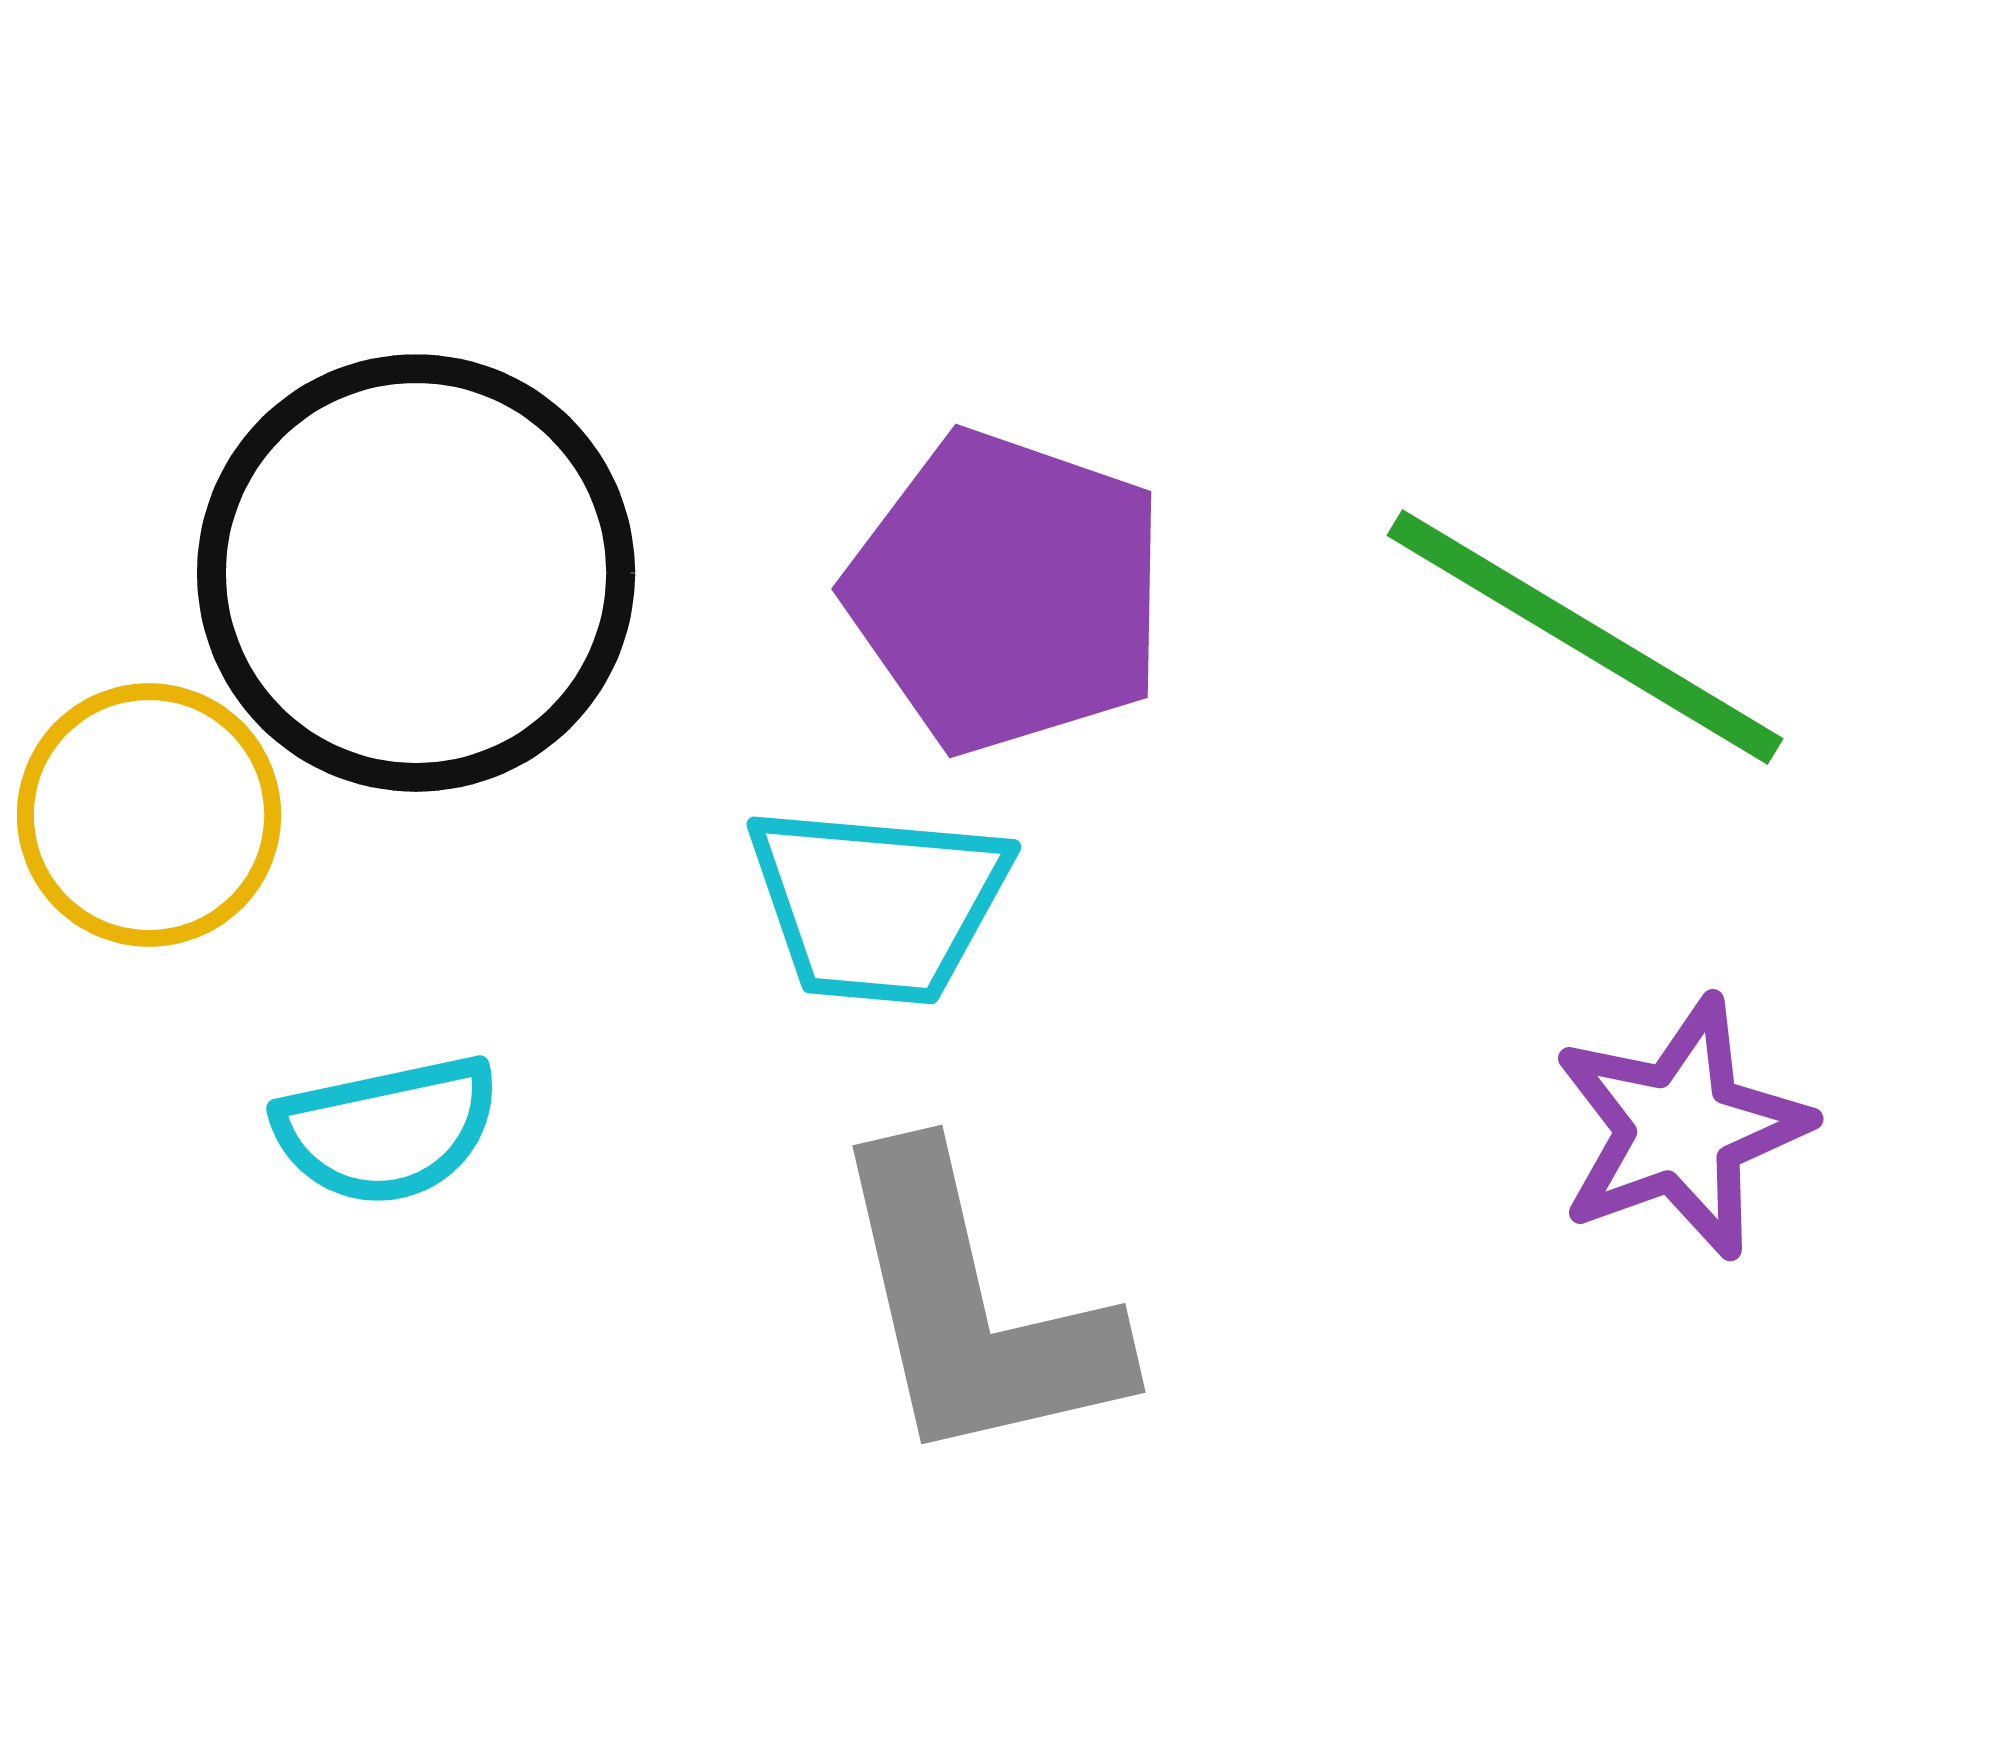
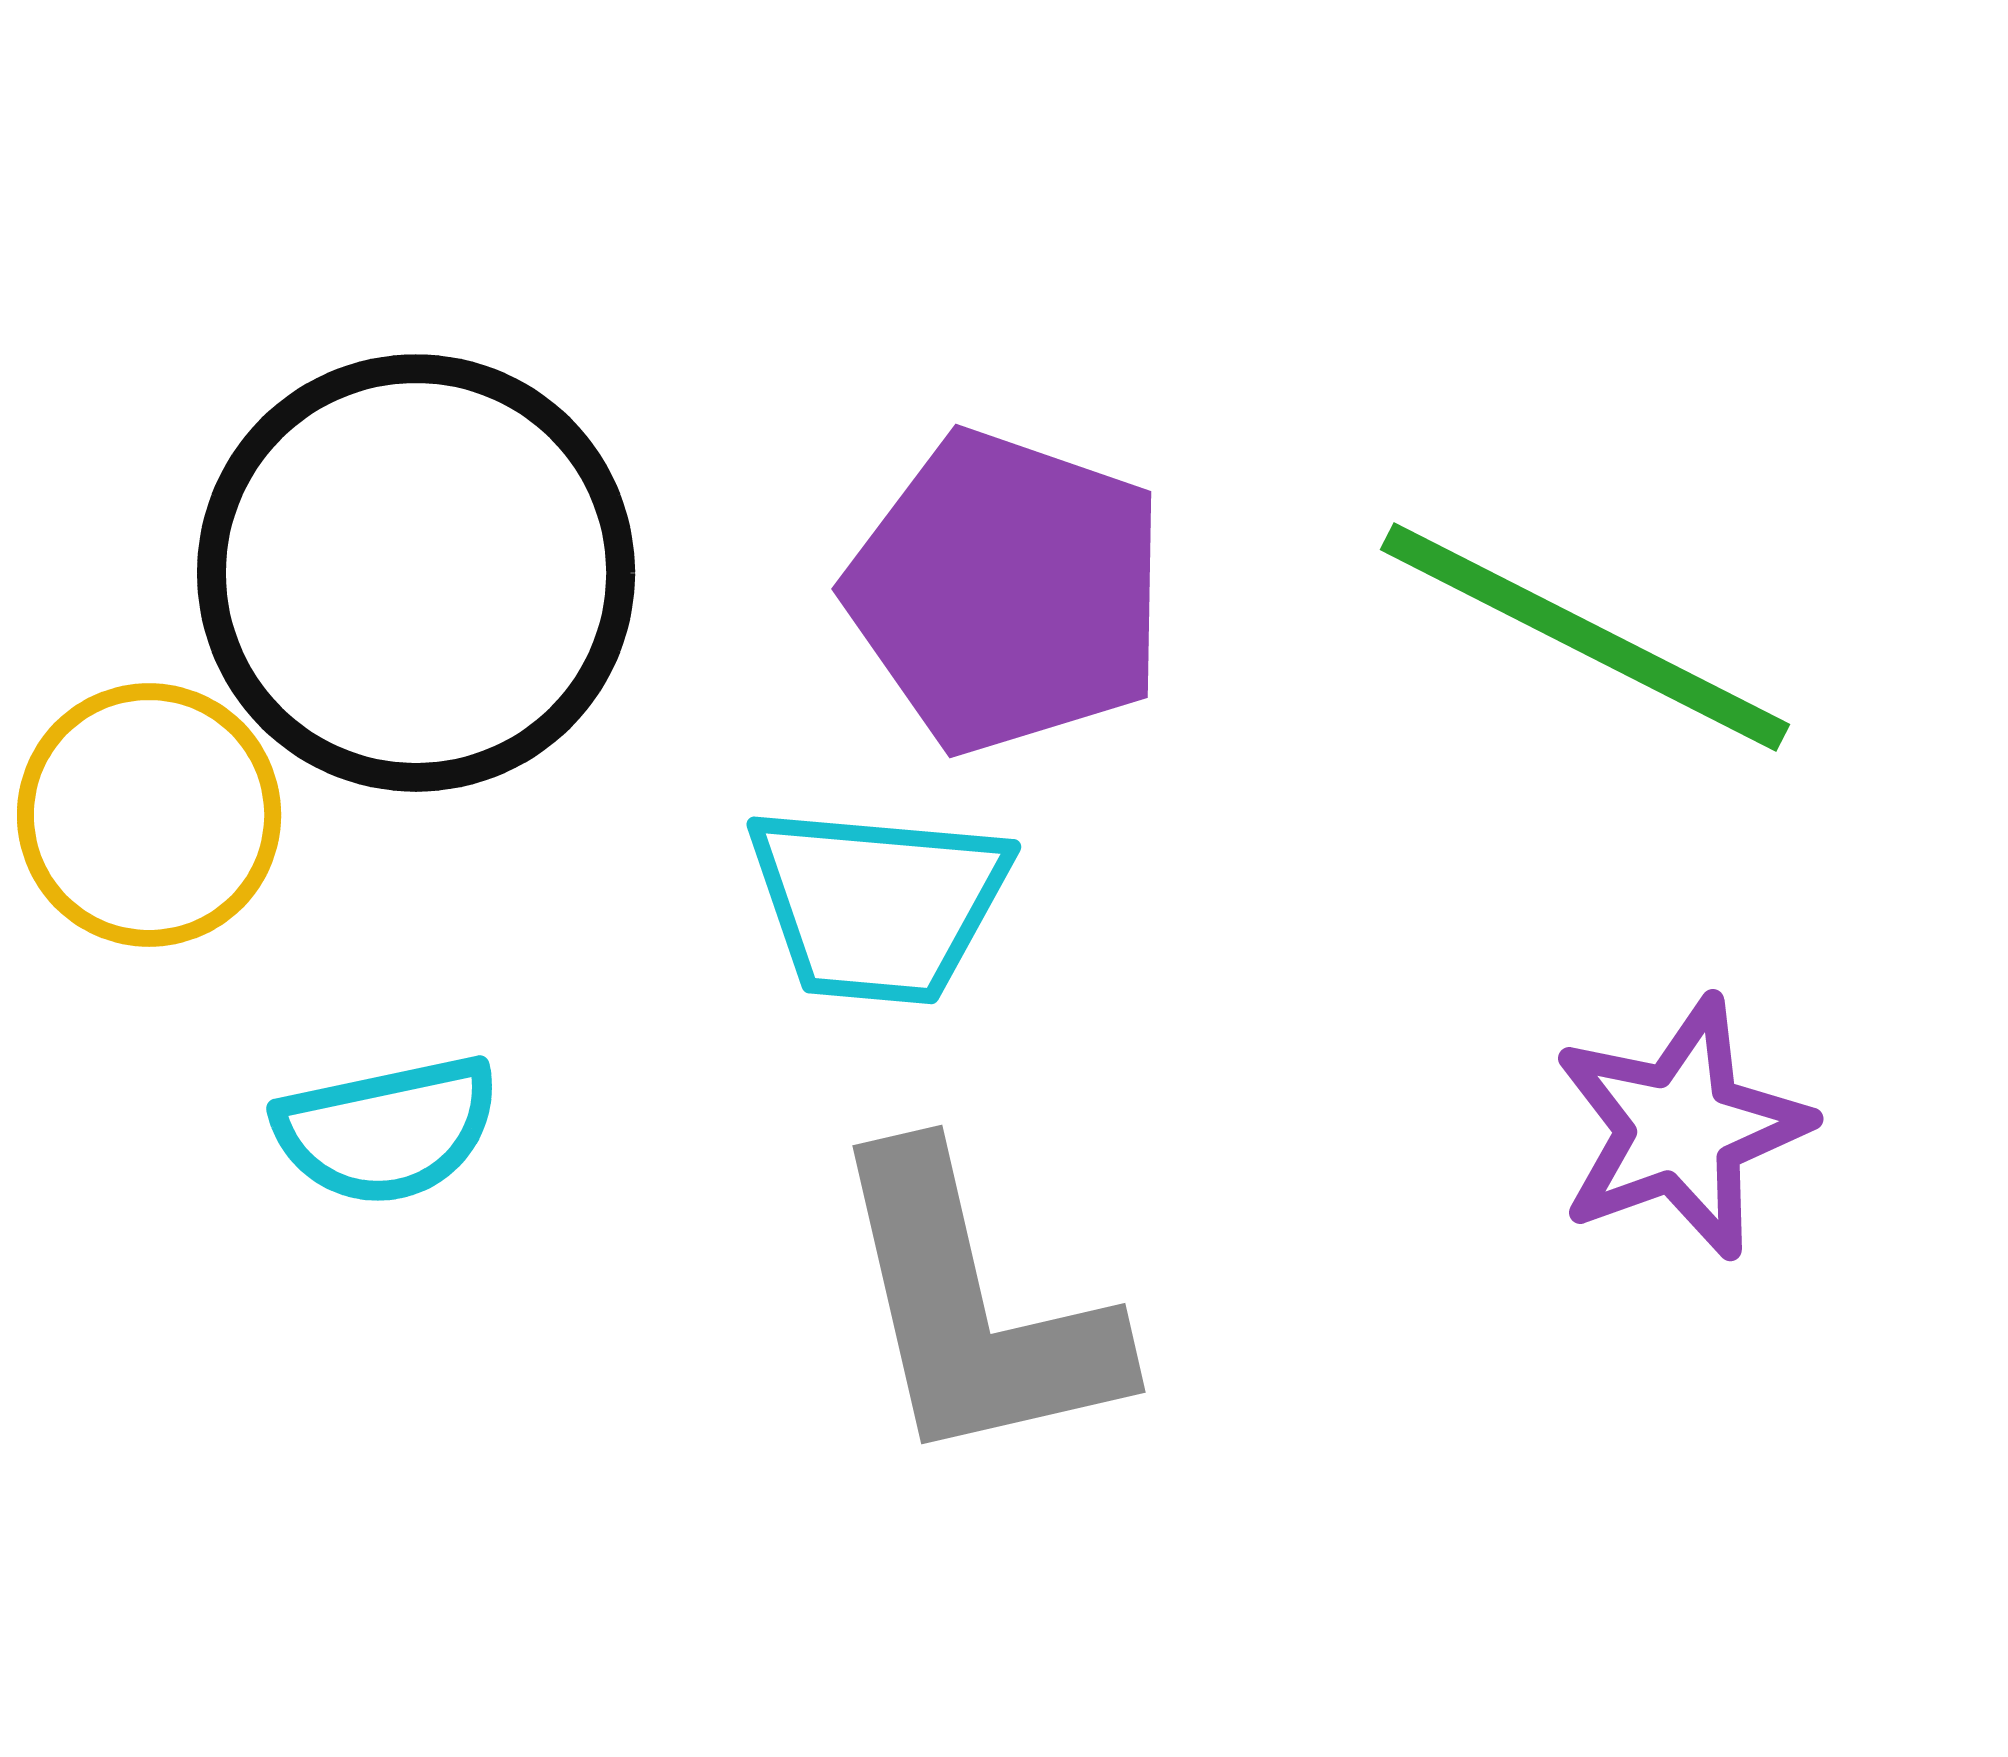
green line: rotated 4 degrees counterclockwise
